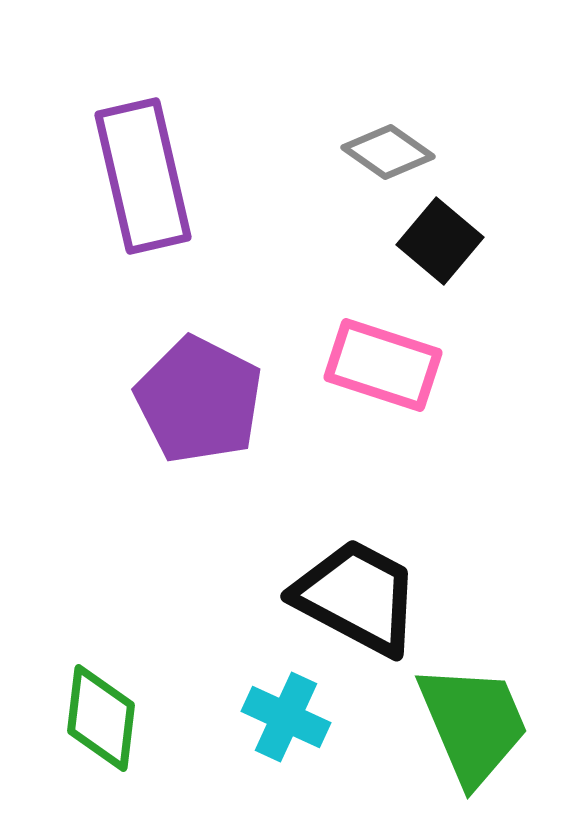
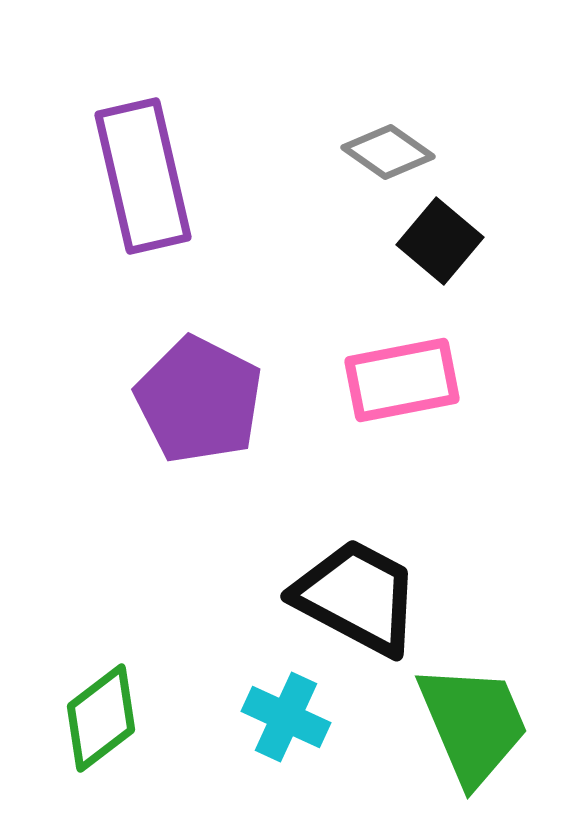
pink rectangle: moved 19 px right, 15 px down; rotated 29 degrees counterclockwise
green diamond: rotated 46 degrees clockwise
